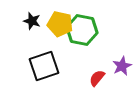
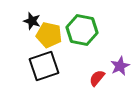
yellow pentagon: moved 11 px left, 11 px down
purple star: moved 2 px left
